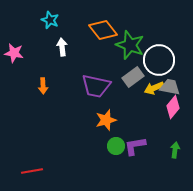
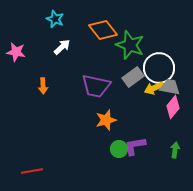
cyan star: moved 5 px right, 1 px up
white arrow: rotated 54 degrees clockwise
pink star: moved 2 px right, 1 px up
white circle: moved 8 px down
green circle: moved 3 px right, 3 px down
